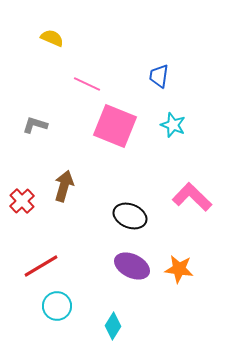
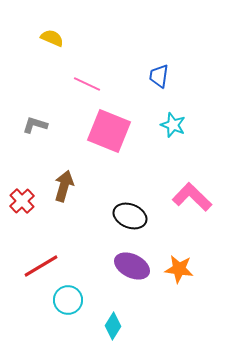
pink square: moved 6 px left, 5 px down
cyan circle: moved 11 px right, 6 px up
